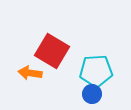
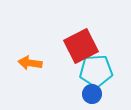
red square: moved 29 px right, 5 px up; rotated 32 degrees clockwise
orange arrow: moved 10 px up
